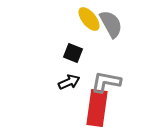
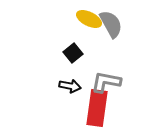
yellow ellipse: rotated 25 degrees counterclockwise
black square: rotated 30 degrees clockwise
black arrow: moved 1 px right, 4 px down; rotated 35 degrees clockwise
